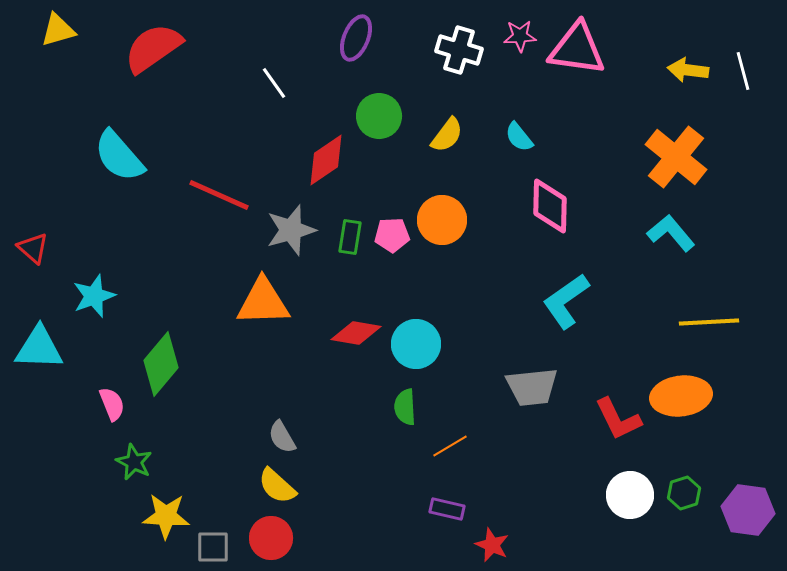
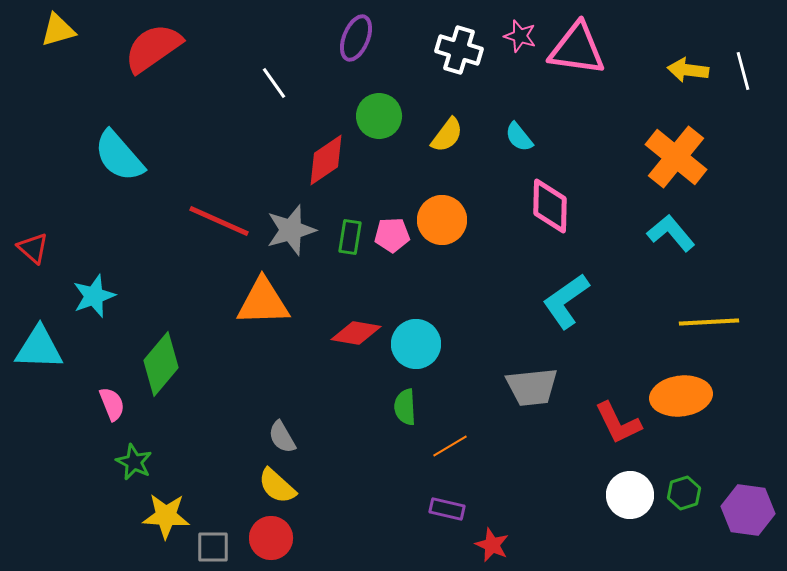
pink star at (520, 36): rotated 20 degrees clockwise
red line at (219, 195): moved 26 px down
red L-shape at (618, 419): moved 4 px down
